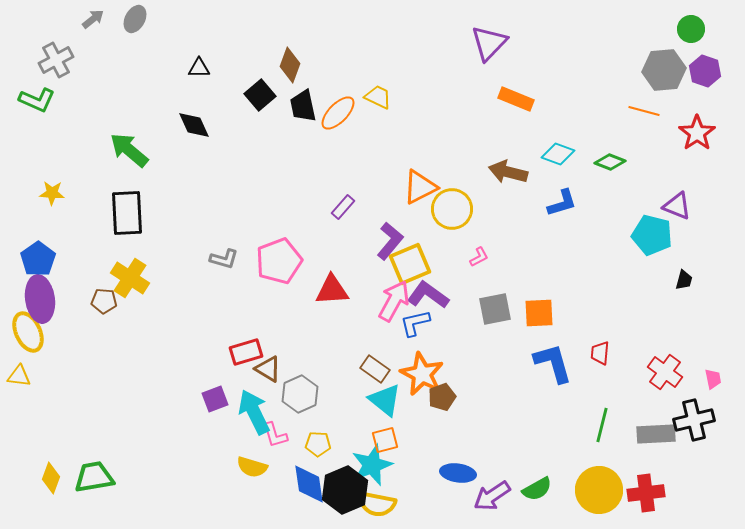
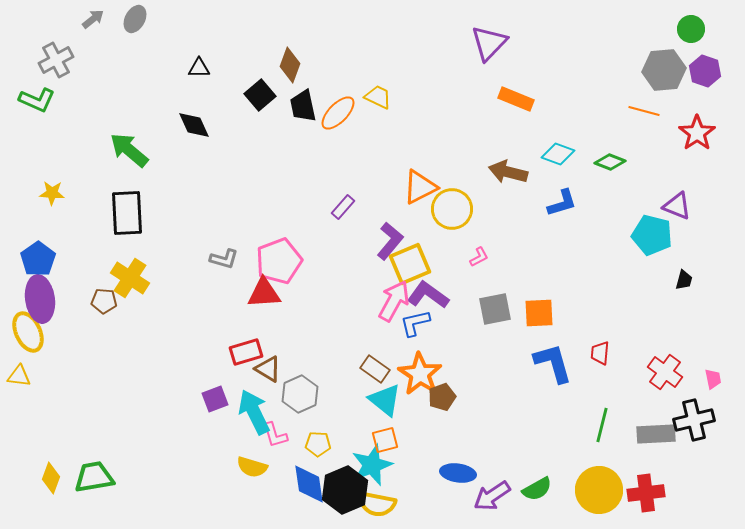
red triangle at (332, 290): moved 68 px left, 3 px down
orange star at (422, 374): moved 2 px left; rotated 6 degrees clockwise
